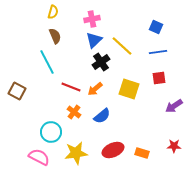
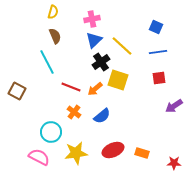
yellow square: moved 11 px left, 9 px up
red star: moved 17 px down
